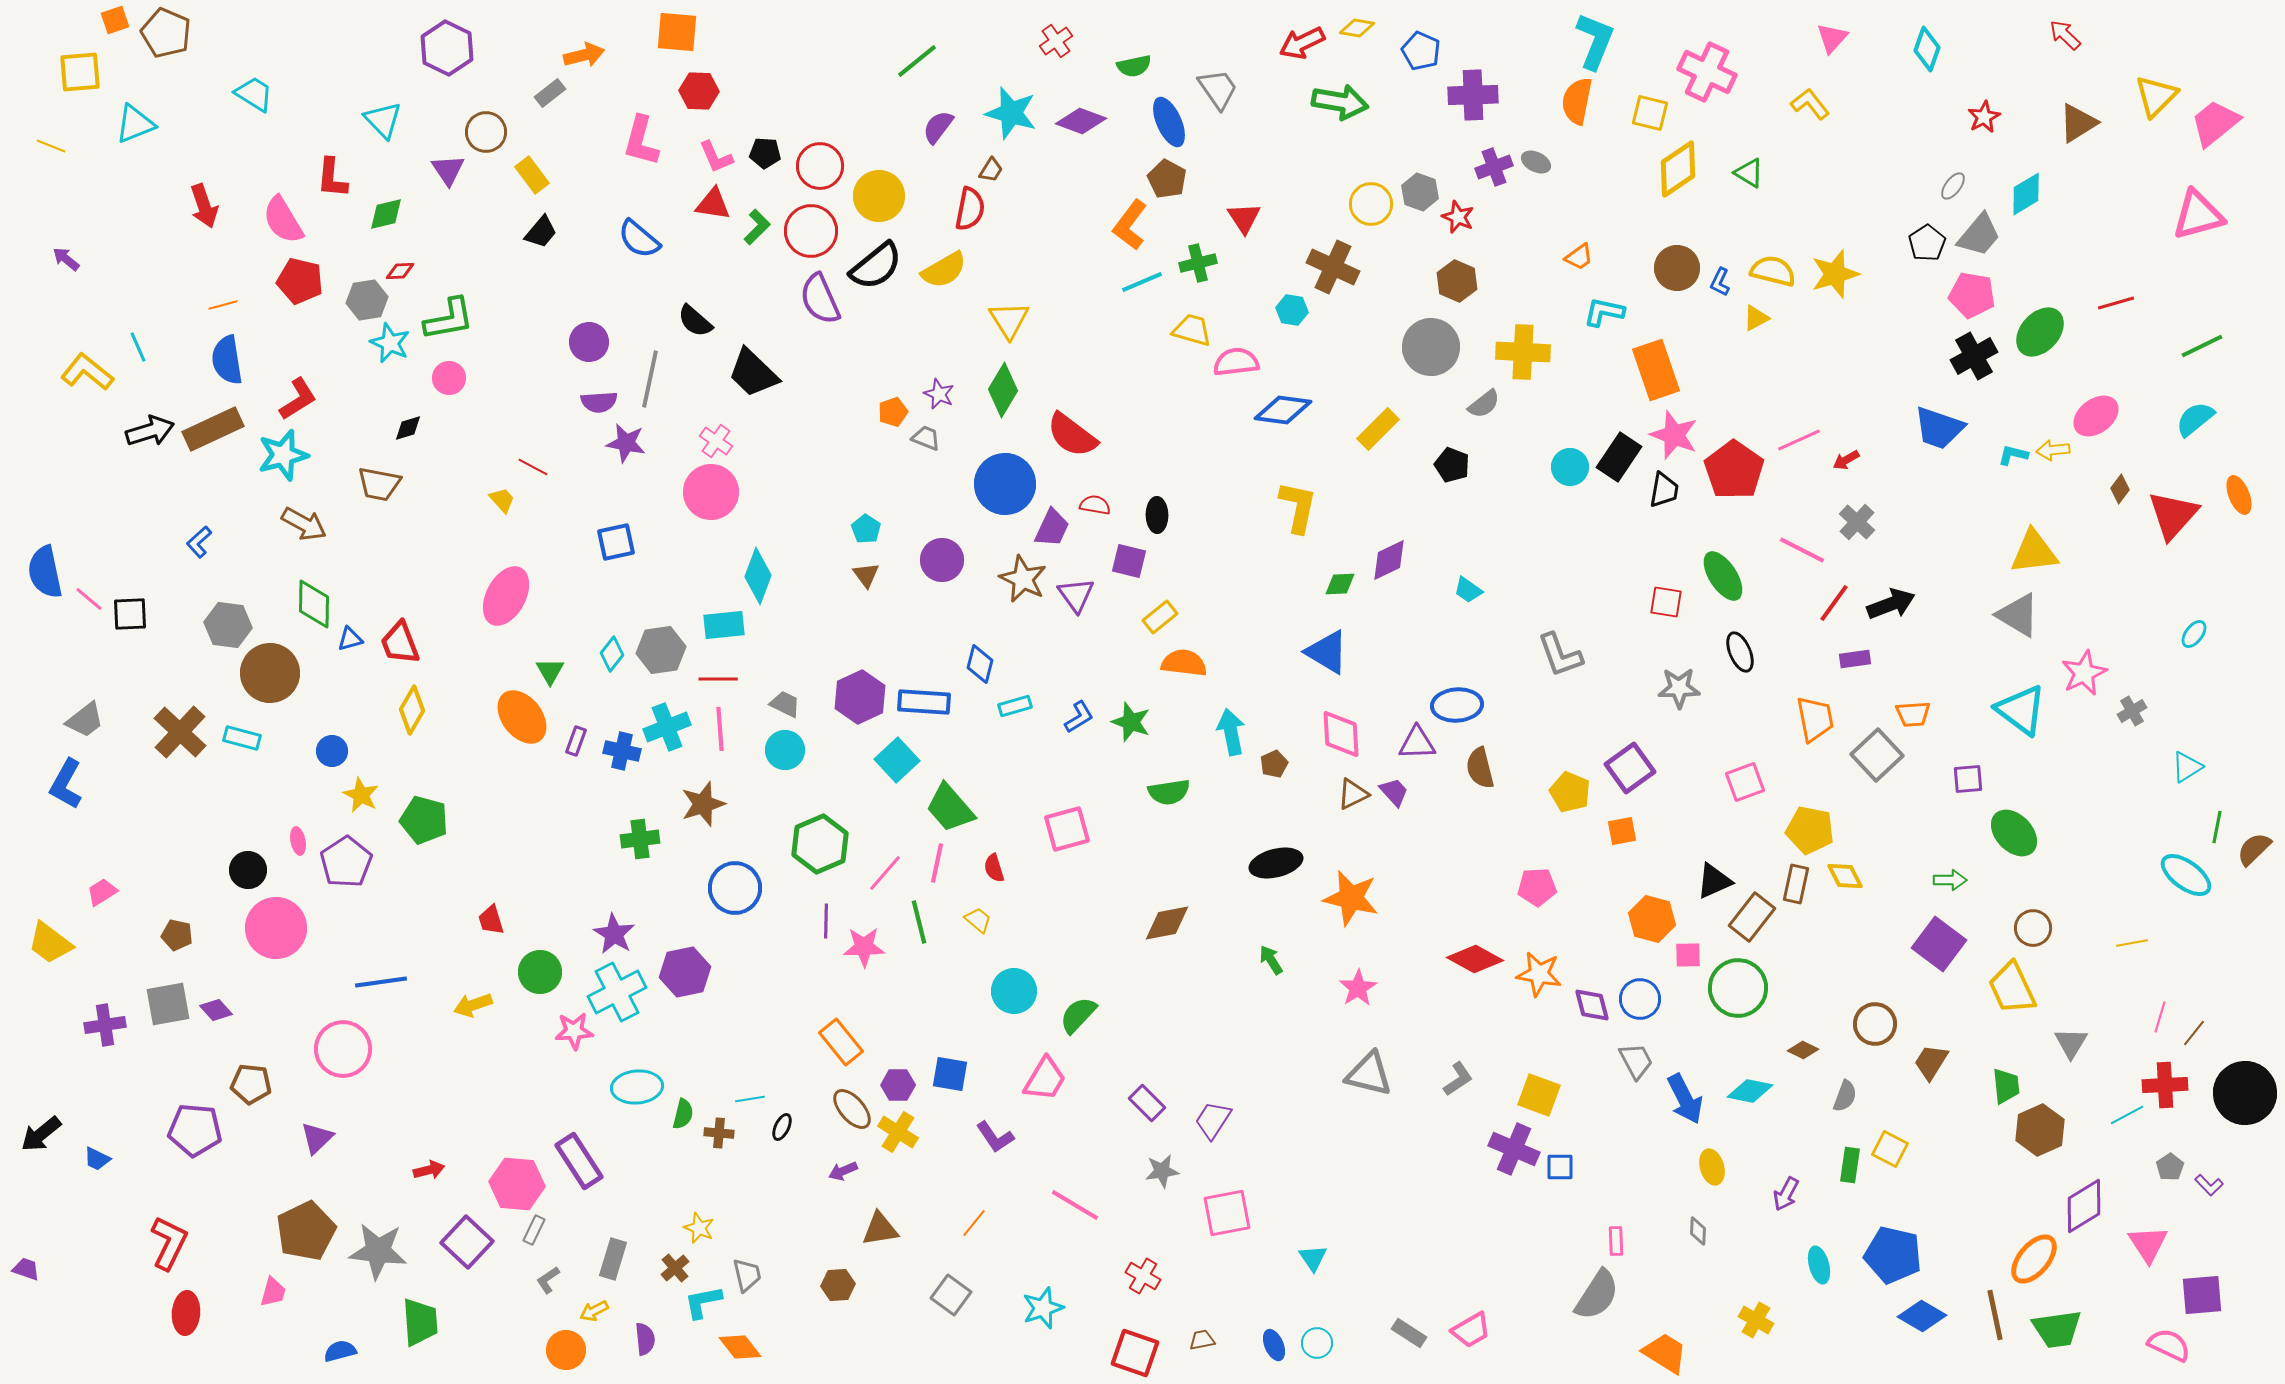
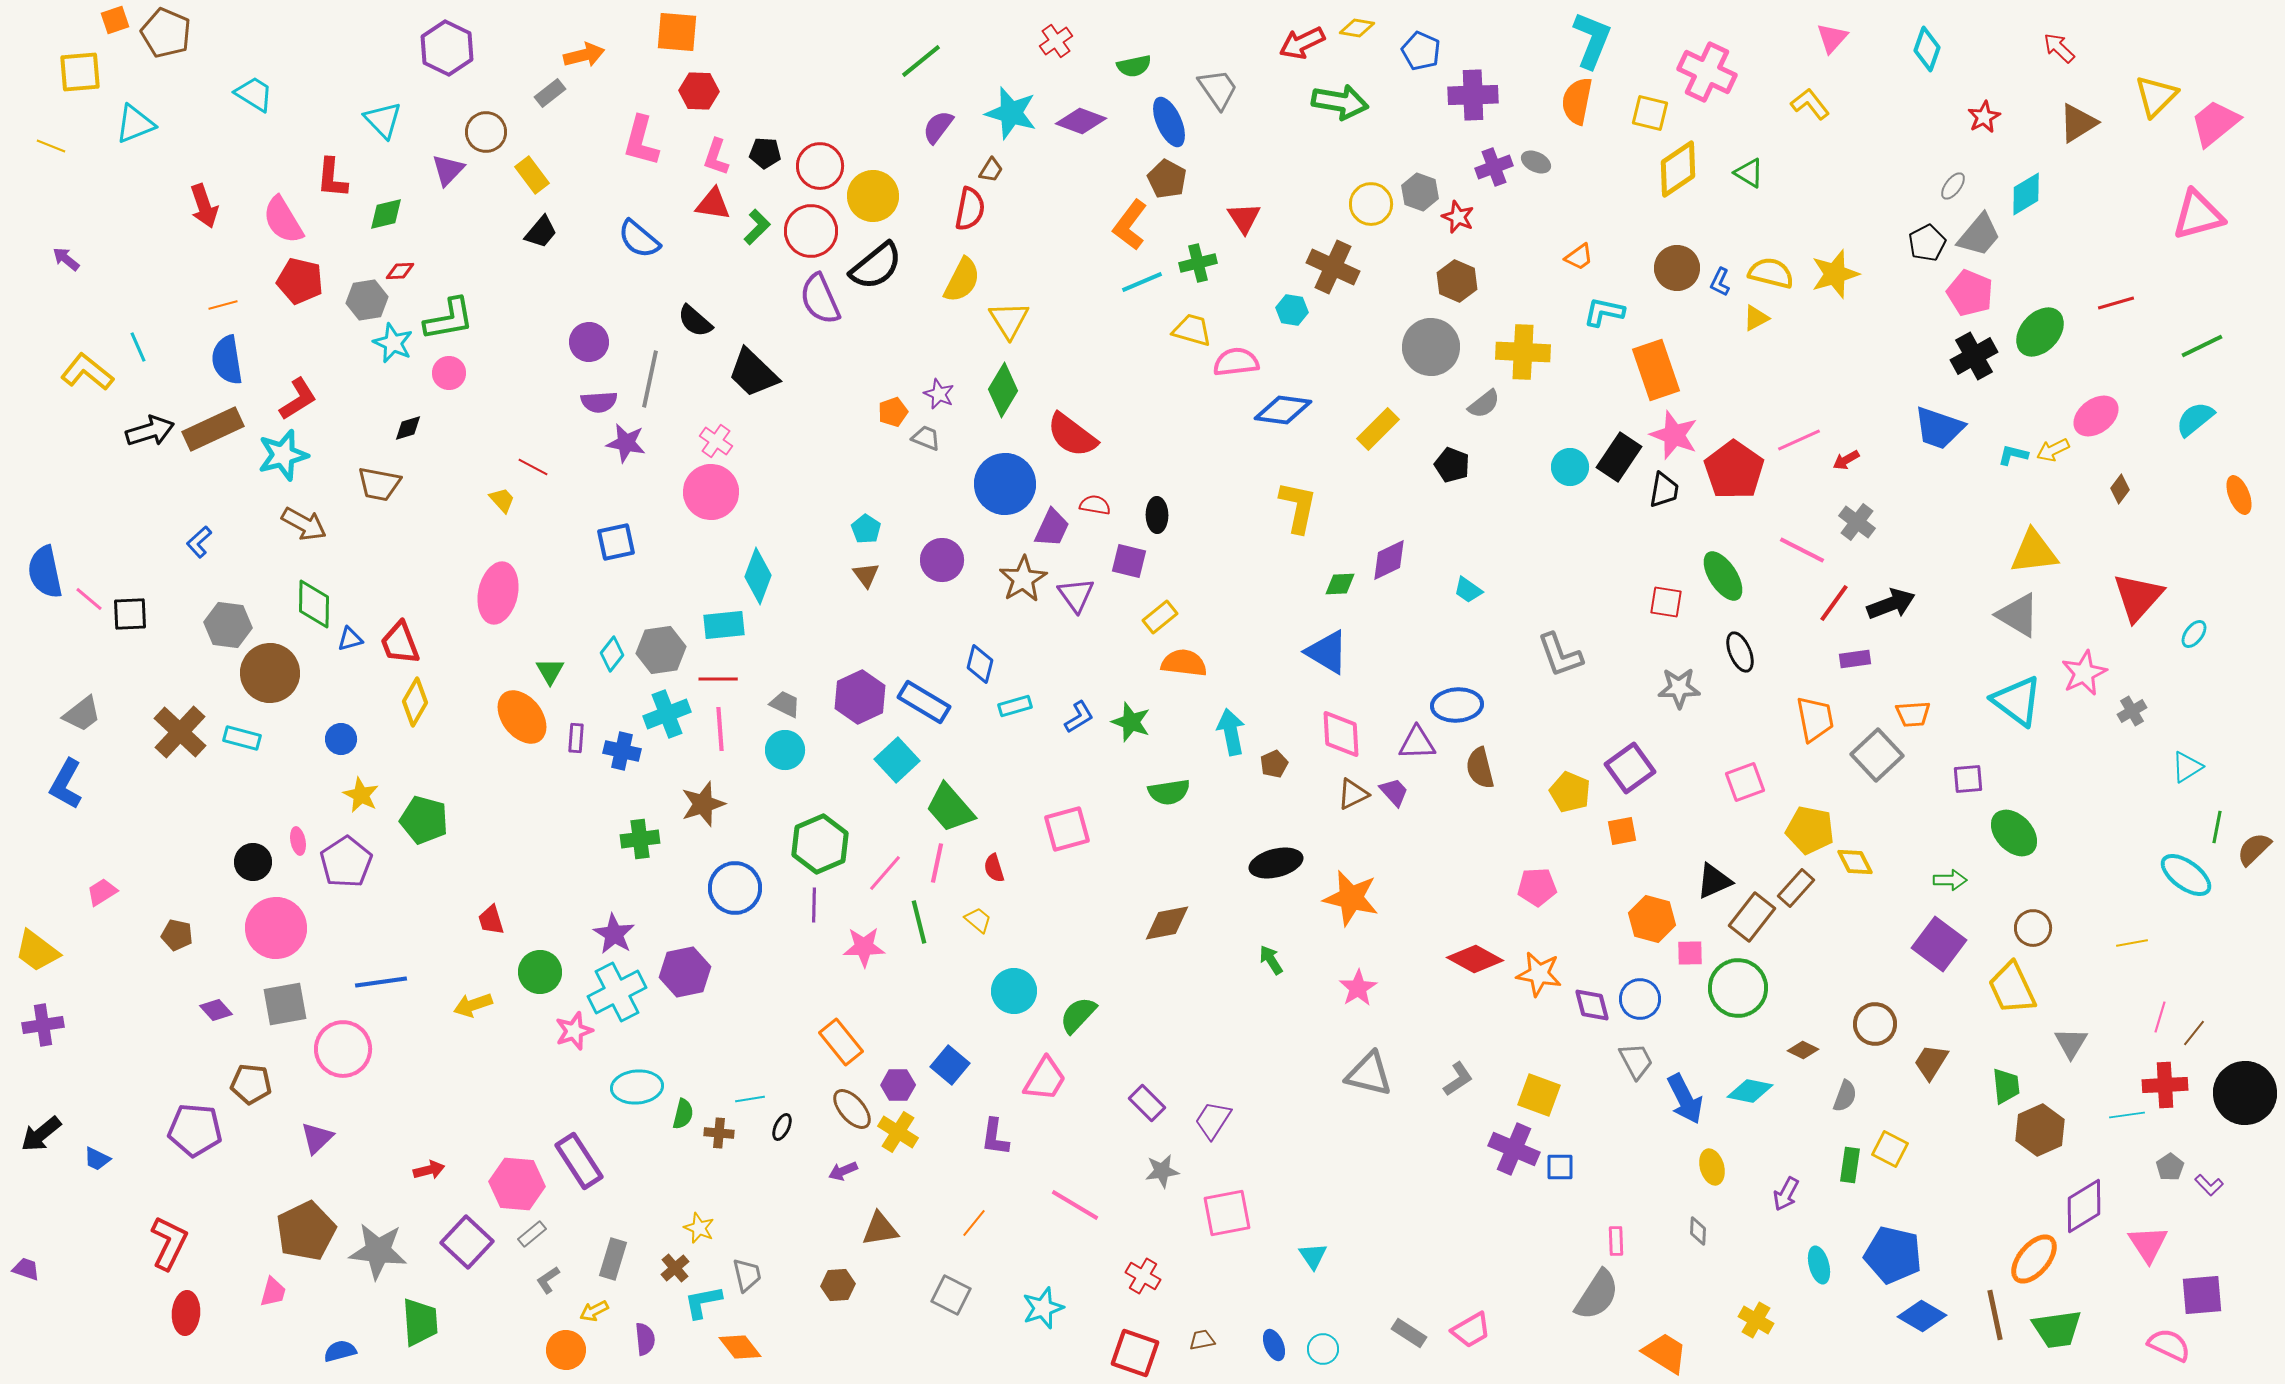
red arrow at (2065, 35): moved 6 px left, 13 px down
cyan L-shape at (1595, 41): moved 3 px left, 1 px up
green line at (917, 61): moved 4 px right
pink L-shape at (716, 157): rotated 42 degrees clockwise
purple triangle at (448, 170): rotated 18 degrees clockwise
yellow circle at (879, 196): moved 6 px left
black pentagon at (1927, 243): rotated 6 degrees clockwise
yellow semicircle at (944, 270): moved 18 px right, 10 px down; rotated 33 degrees counterclockwise
yellow semicircle at (1773, 271): moved 2 px left, 2 px down
pink pentagon at (1972, 295): moved 2 px left, 2 px up; rotated 12 degrees clockwise
cyan star at (390, 343): moved 3 px right
pink circle at (449, 378): moved 5 px up
yellow arrow at (2053, 450): rotated 20 degrees counterclockwise
red triangle at (2173, 515): moved 35 px left, 82 px down
gray cross at (1857, 522): rotated 6 degrees counterclockwise
brown star at (1023, 579): rotated 15 degrees clockwise
pink ellipse at (506, 596): moved 8 px left, 3 px up; rotated 16 degrees counterclockwise
blue rectangle at (924, 702): rotated 27 degrees clockwise
yellow diamond at (412, 710): moved 3 px right, 8 px up
cyan triangle at (2021, 710): moved 4 px left, 9 px up
gray trapezoid at (85, 720): moved 3 px left, 6 px up
cyan cross at (667, 727): moved 13 px up
purple rectangle at (576, 741): moved 3 px up; rotated 16 degrees counterclockwise
blue circle at (332, 751): moved 9 px right, 12 px up
black circle at (248, 870): moved 5 px right, 8 px up
yellow diamond at (1845, 876): moved 10 px right, 14 px up
brown rectangle at (1796, 884): moved 4 px down; rotated 30 degrees clockwise
purple line at (826, 921): moved 12 px left, 16 px up
yellow trapezoid at (50, 943): moved 13 px left, 8 px down
pink square at (1688, 955): moved 2 px right, 2 px up
gray square at (168, 1004): moved 117 px right
purple cross at (105, 1025): moved 62 px left
pink star at (574, 1031): rotated 15 degrees counterclockwise
blue square at (950, 1074): moved 9 px up; rotated 30 degrees clockwise
cyan line at (2127, 1115): rotated 20 degrees clockwise
purple L-shape at (995, 1137): rotated 42 degrees clockwise
gray rectangle at (534, 1230): moved 2 px left, 4 px down; rotated 24 degrees clockwise
cyan triangle at (1313, 1258): moved 2 px up
gray square at (951, 1295): rotated 9 degrees counterclockwise
cyan circle at (1317, 1343): moved 6 px right, 6 px down
